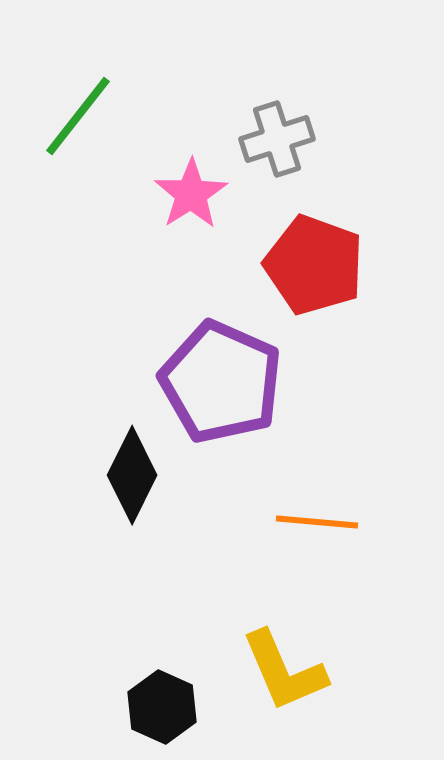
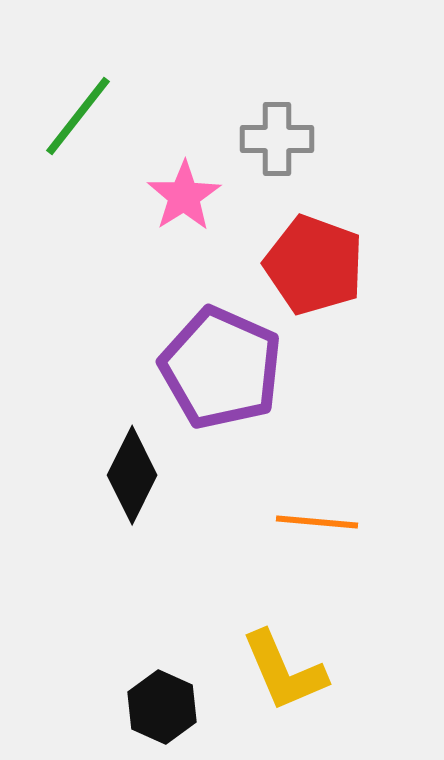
gray cross: rotated 18 degrees clockwise
pink star: moved 7 px left, 2 px down
purple pentagon: moved 14 px up
